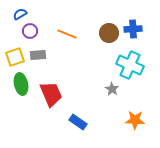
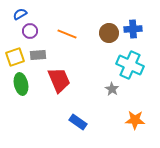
red trapezoid: moved 8 px right, 14 px up
